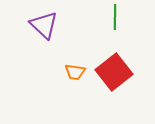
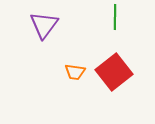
purple triangle: rotated 24 degrees clockwise
